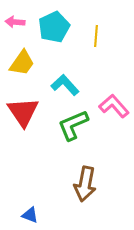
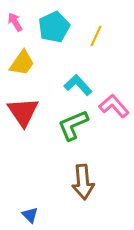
pink arrow: rotated 54 degrees clockwise
yellow line: rotated 20 degrees clockwise
cyan L-shape: moved 13 px right
brown arrow: moved 2 px left, 2 px up; rotated 16 degrees counterclockwise
blue triangle: rotated 24 degrees clockwise
